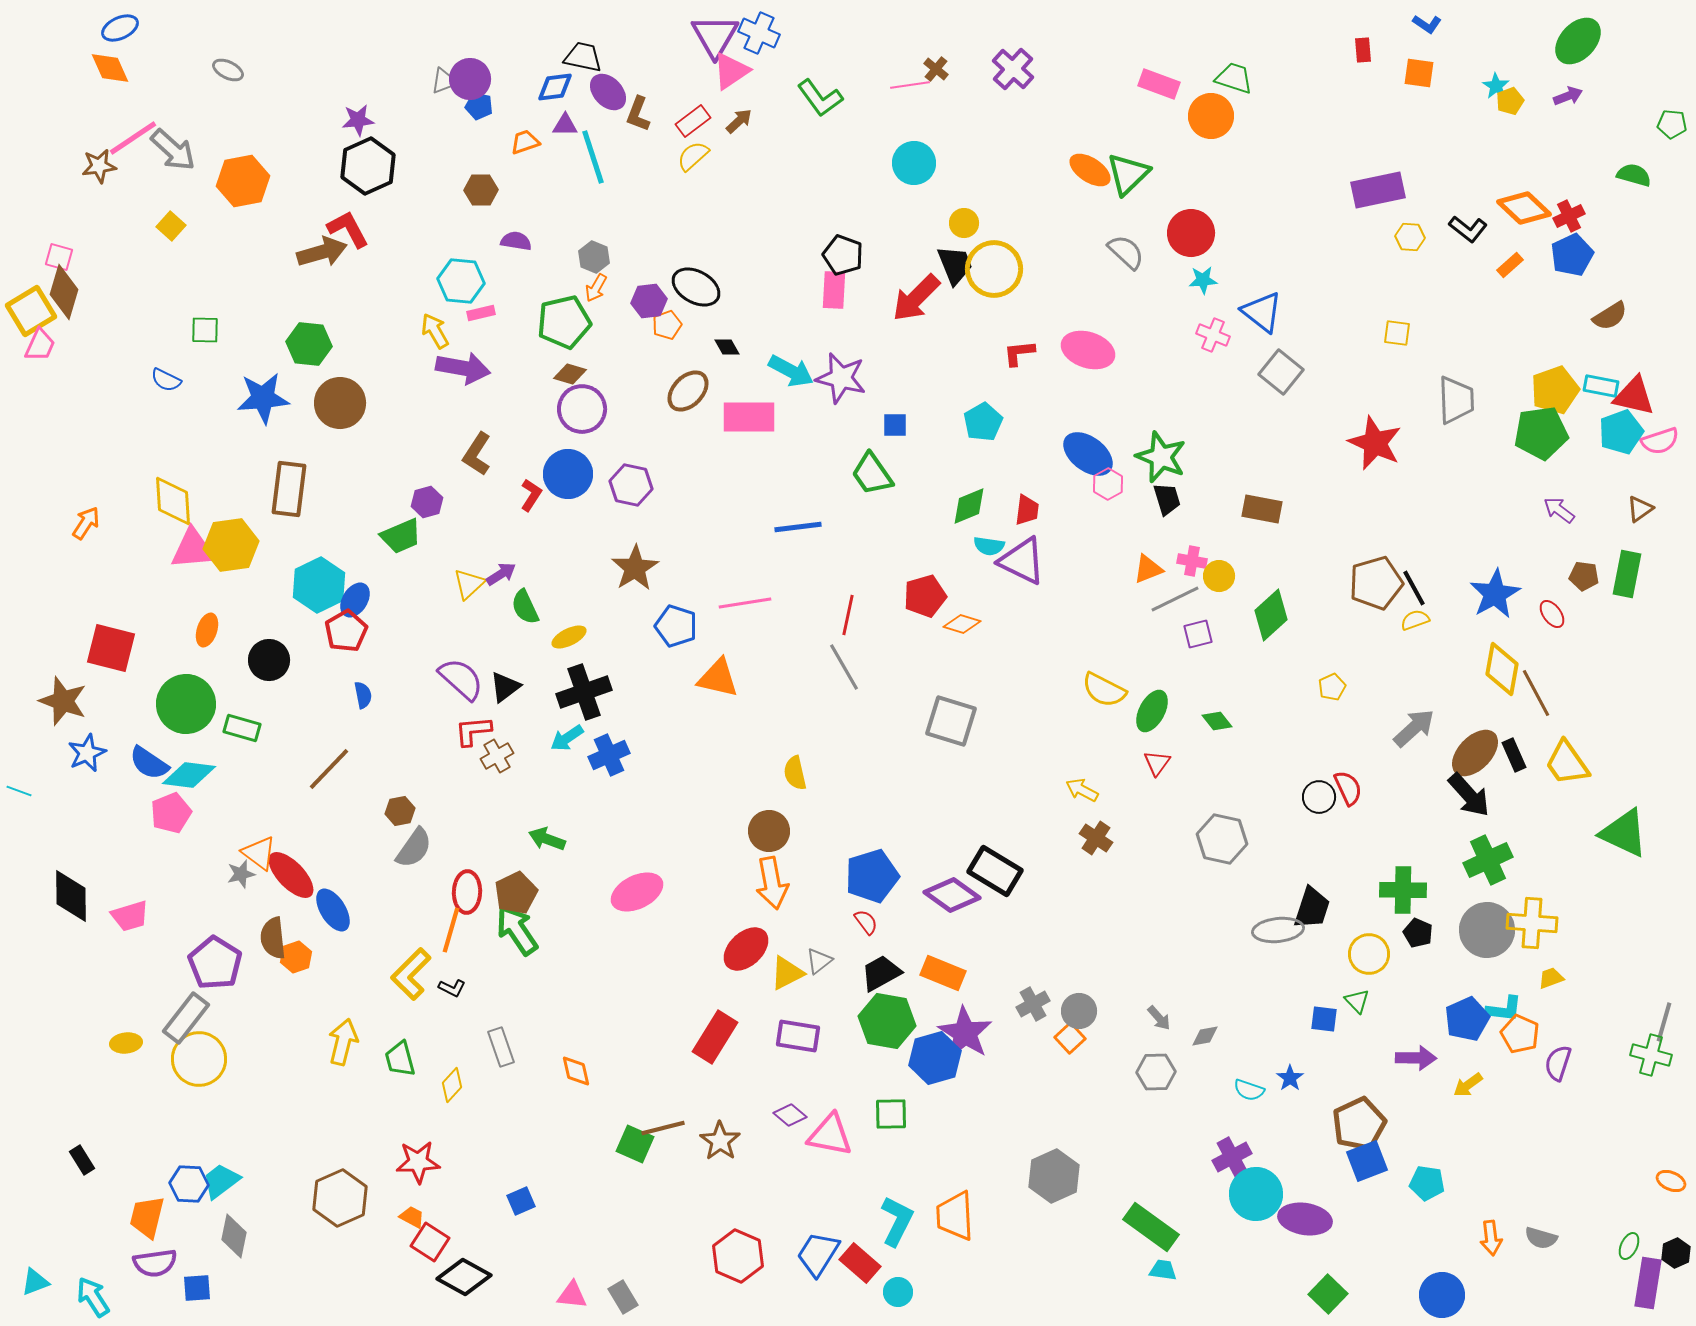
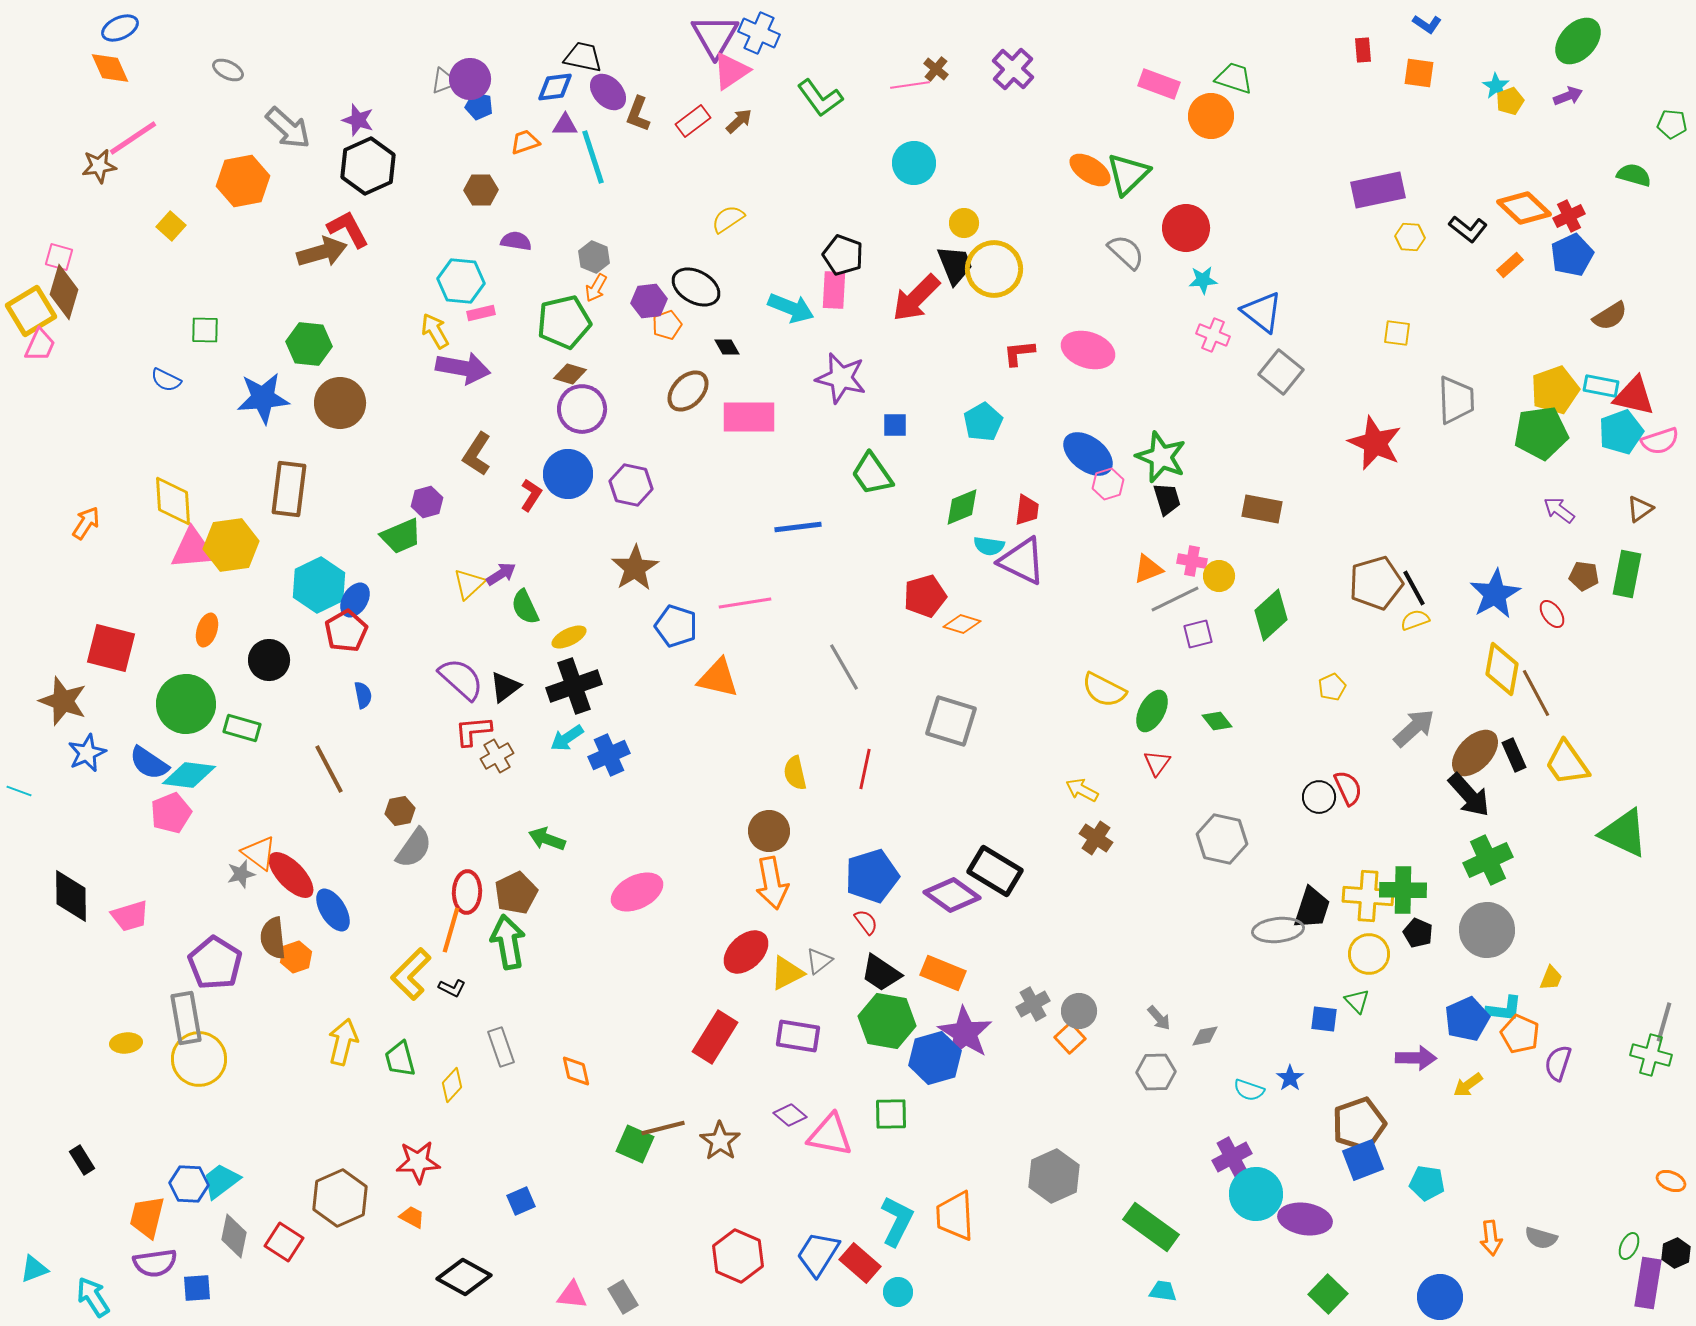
purple star at (358, 120): rotated 24 degrees clockwise
gray arrow at (173, 150): moved 115 px right, 22 px up
yellow semicircle at (693, 156): moved 35 px right, 63 px down; rotated 8 degrees clockwise
red circle at (1191, 233): moved 5 px left, 5 px up
cyan arrow at (791, 371): moved 63 px up; rotated 6 degrees counterclockwise
pink hexagon at (1108, 484): rotated 12 degrees clockwise
green diamond at (969, 506): moved 7 px left, 1 px down
red line at (848, 615): moved 17 px right, 154 px down
black cross at (584, 692): moved 10 px left, 6 px up
brown line at (329, 769): rotated 72 degrees counterclockwise
yellow cross at (1532, 923): moved 164 px left, 27 px up
green arrow at (517, 930): moved 9 px left, 12 px down; rotated 24 degrees clockwise
red ellipse at (746, 949): moved 3 px down
black trapezoid at (881, 973): rotated 117 degrees counterclockwise
yellow trapezoid at (1551, 978): rotated 132 degrees clockwise
gray rectangle at (186, 1018): rotated 48 degrees counterclockwise
brown pentagon at (1359, 1124): rotated 6 degrees clockwise
blue square at (1367, 1161): moved 4 px left, 1 px up
red square at (430, 1242): moved 146 px left
cyan trapezoid at (1163, 1270): moved 21 px down
cyan triangle at (35, 1282): moved 1 px left, 13 px up
blue circle at (1442, 1295): moved 2 px left, 2 px down
